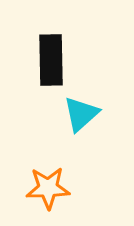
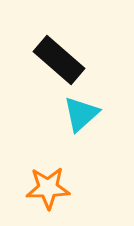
black rectangle: moved 8 px right; rotated 48 degrees counterclockwise
